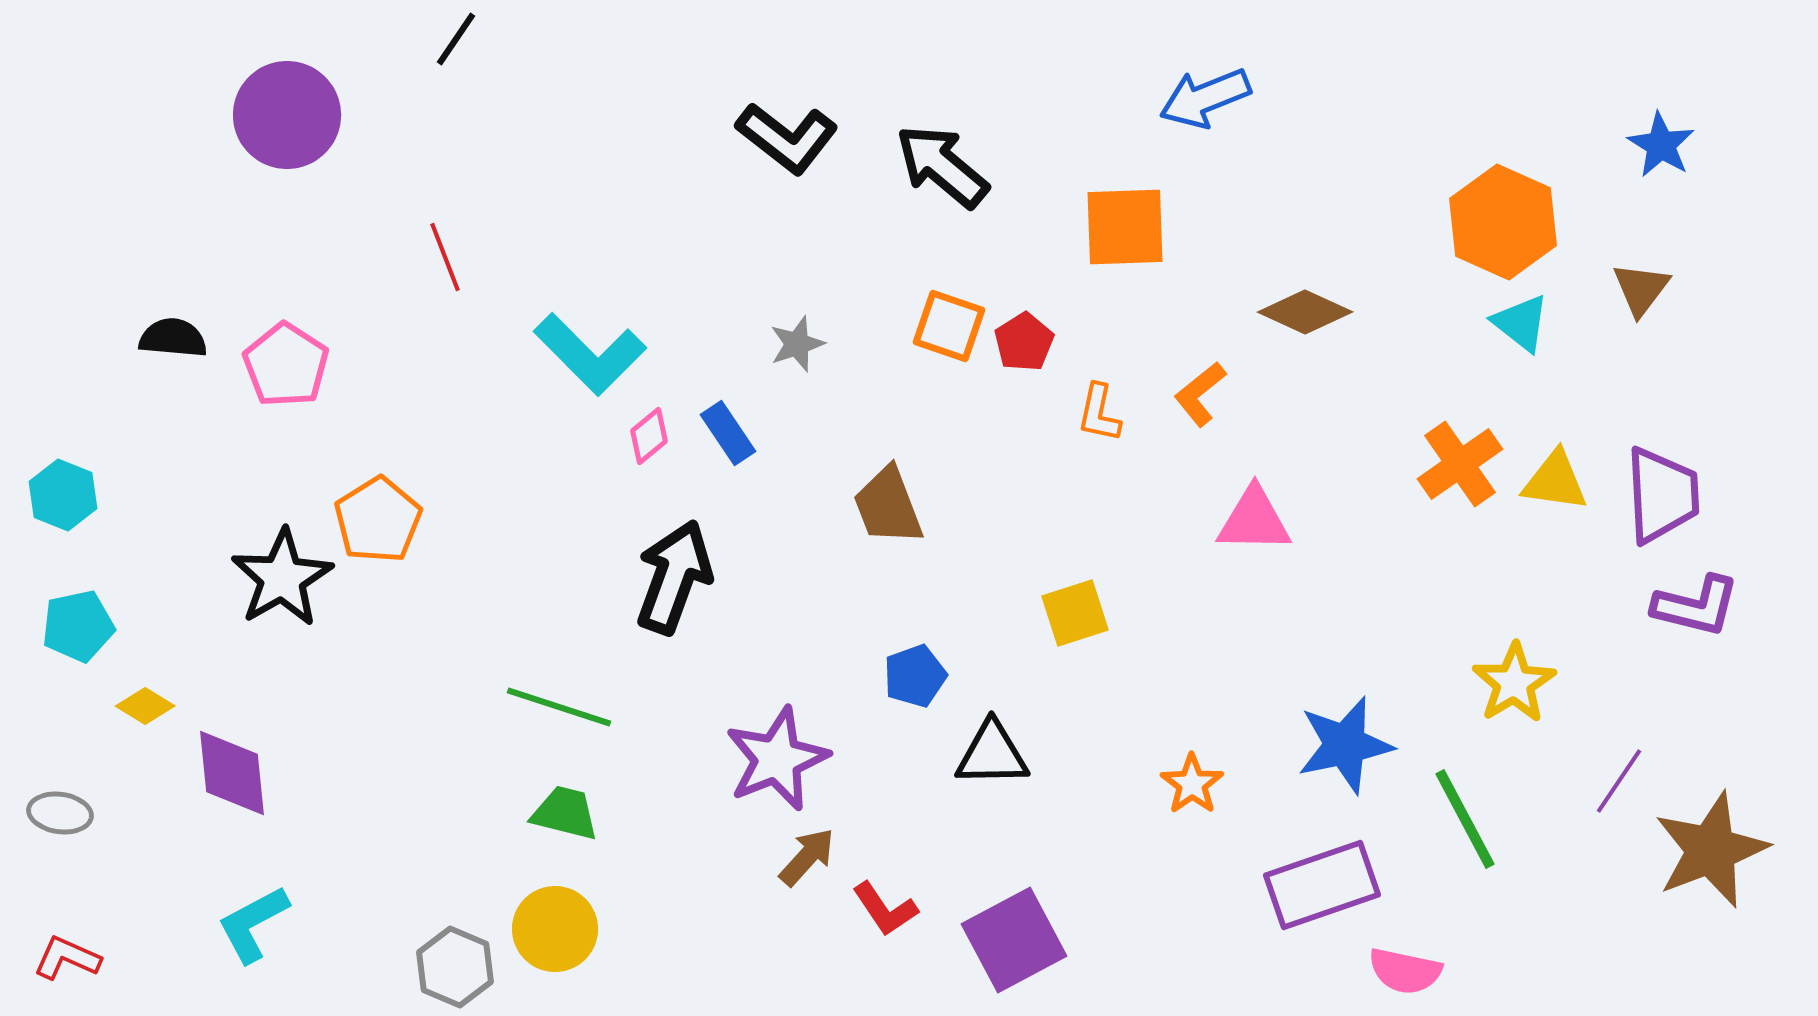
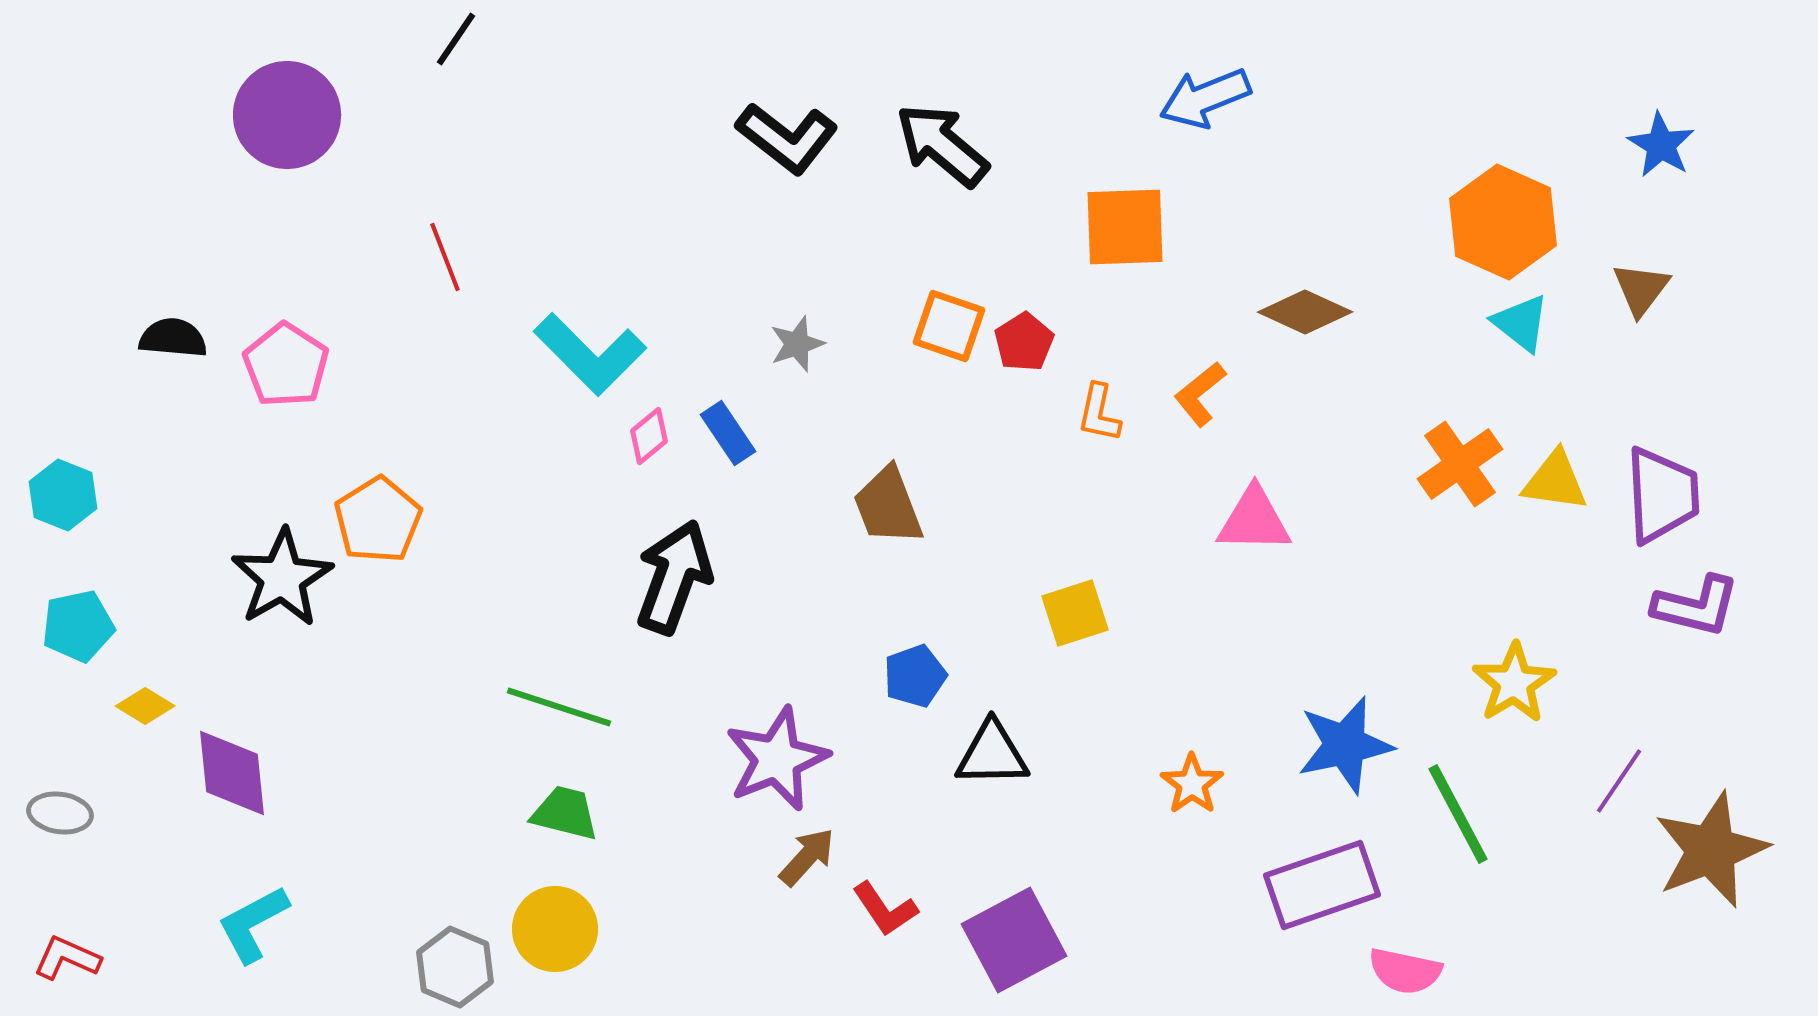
black arrow at (942, 166): moved 21 px up
green line at (1465, 819): moved 7 px left, 5 px up
